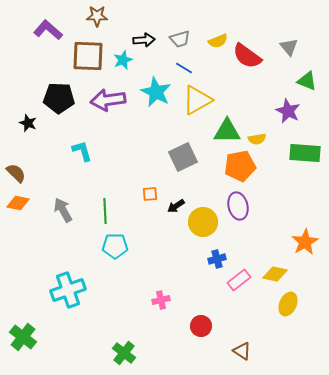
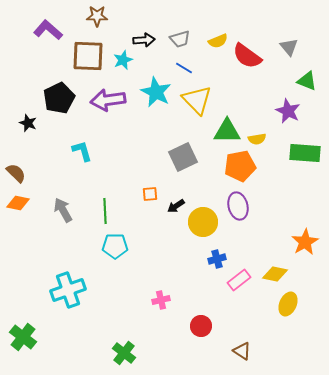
black pentagon at (59, 98): rotated 28 degrees counterclockwise
yellow triangle at (197, 100): rotated 44 degrees counterclockwise
